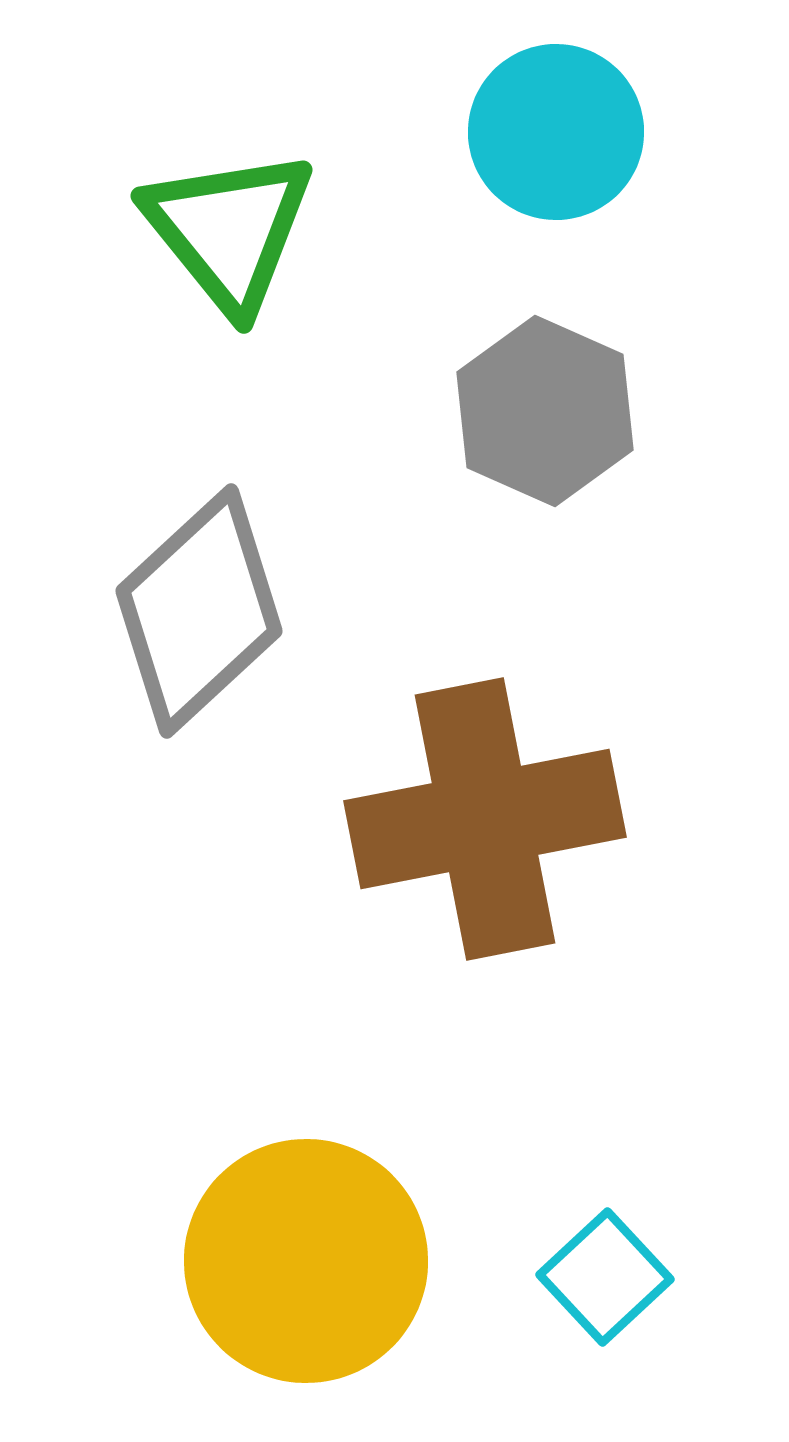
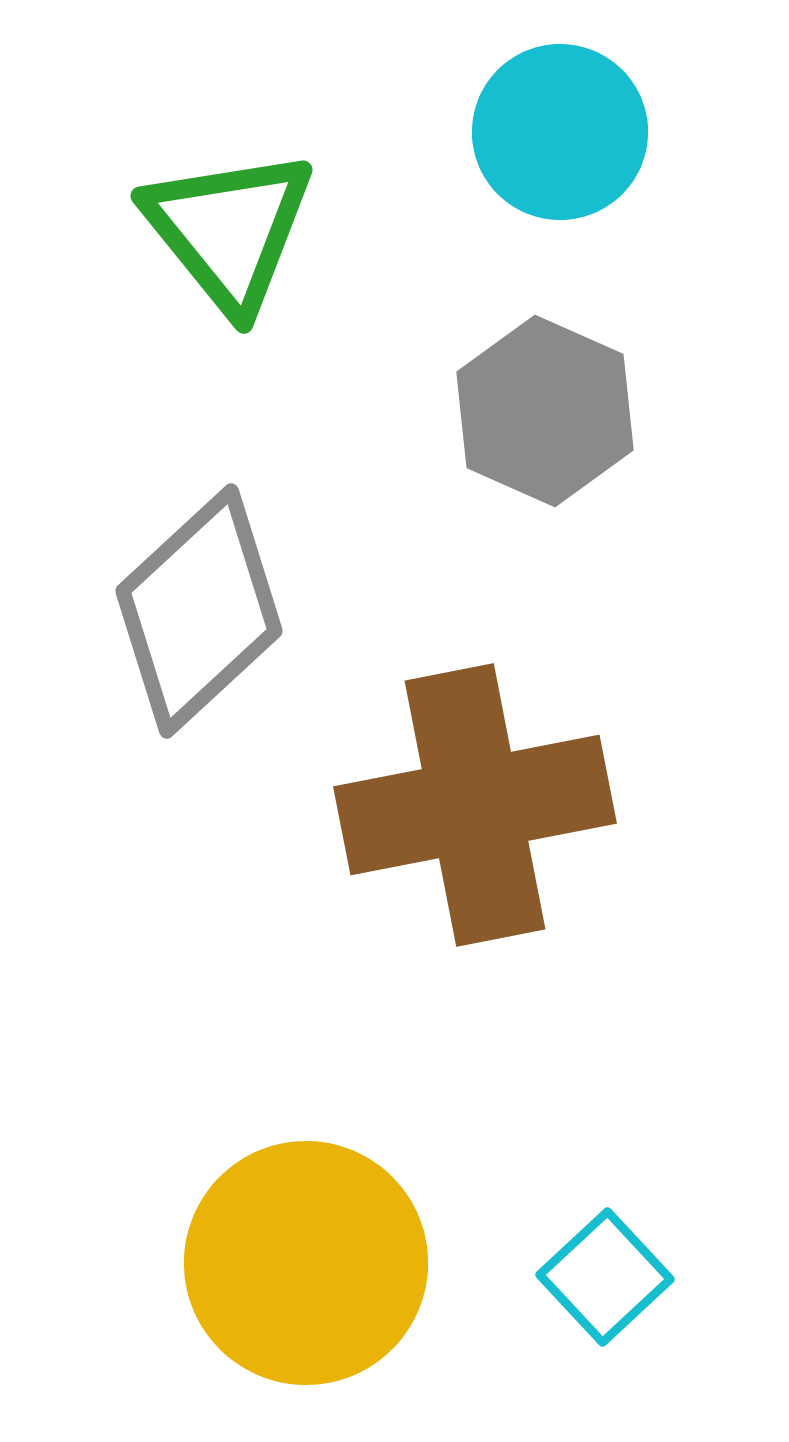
cyan circle: moved 4 px right
brown cross: moved 10 px left, 14 px up
yellow circle: moved 2 px down
